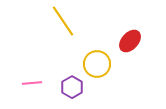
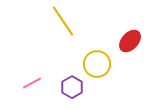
pink line: rotated 24 degrees counterclockwise
